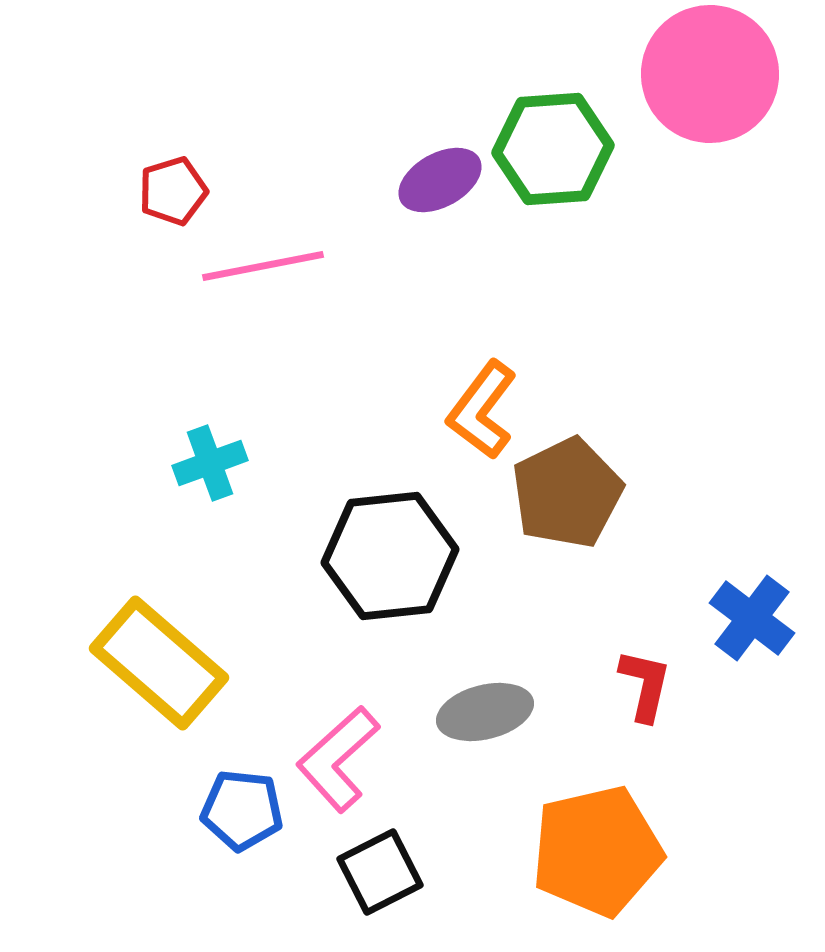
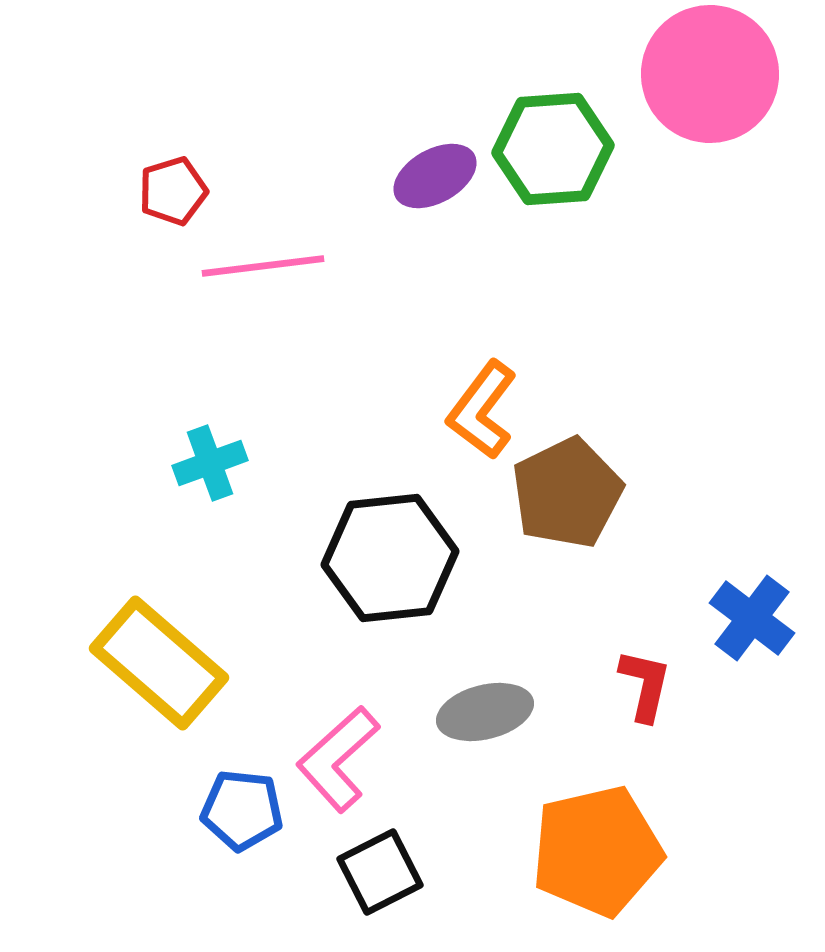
purple ellipse: moved 5 px left, 4 px up
pink line: rotated 4 degrees clockwise
black hexagon: moved 2 px down
